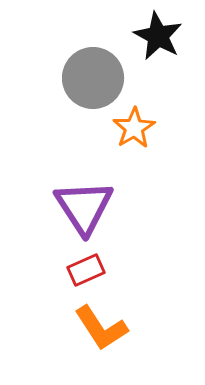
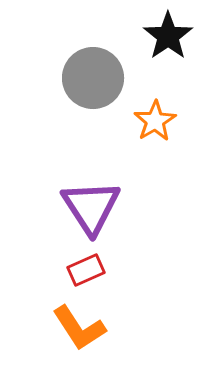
black star: moved 10 px right; rotated 9 degrees clockwise
orange star: moved 21 px right, 7 px up
purple triangle: moved 7 px right
orange L-shape: moved 22 px left
